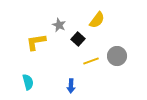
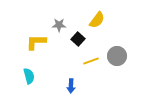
gray star: rotated 24 degrees counterclockwise
yellow L-shape: rotated 10 degrees clockwise
cyan semicircle: moved 1 px right, 6 px up
